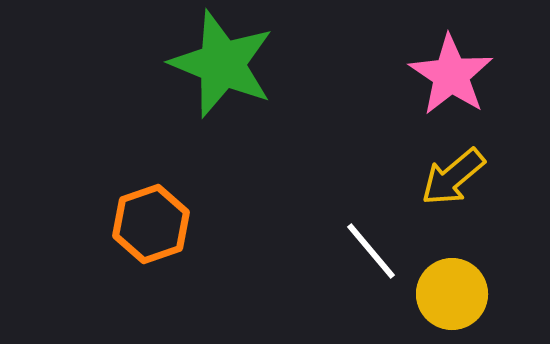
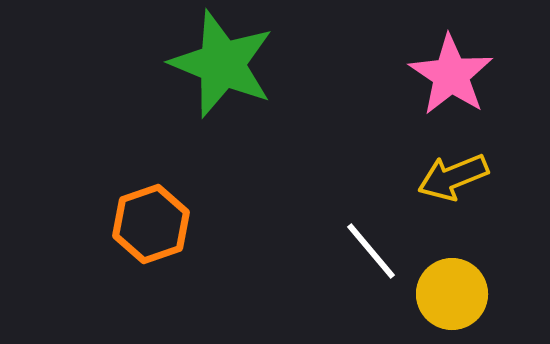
yellow arrow: rotated 18 degrees clockwise
